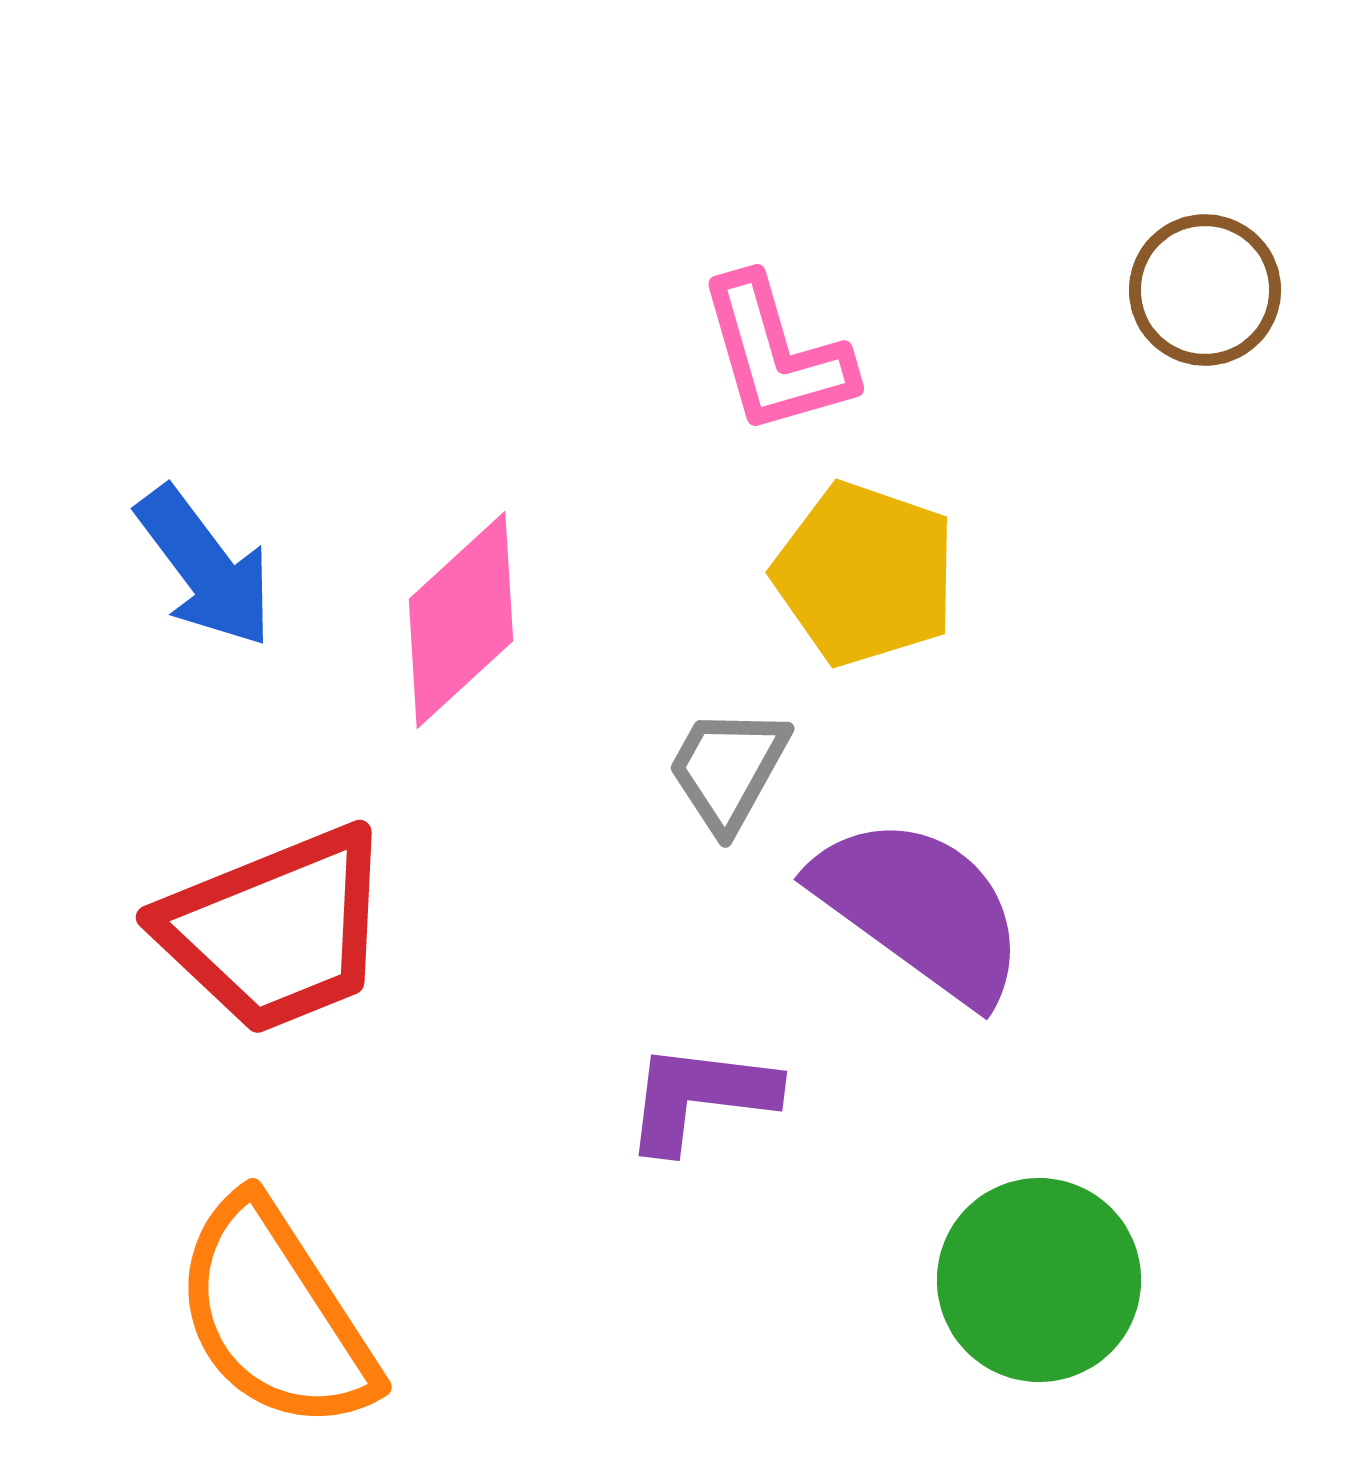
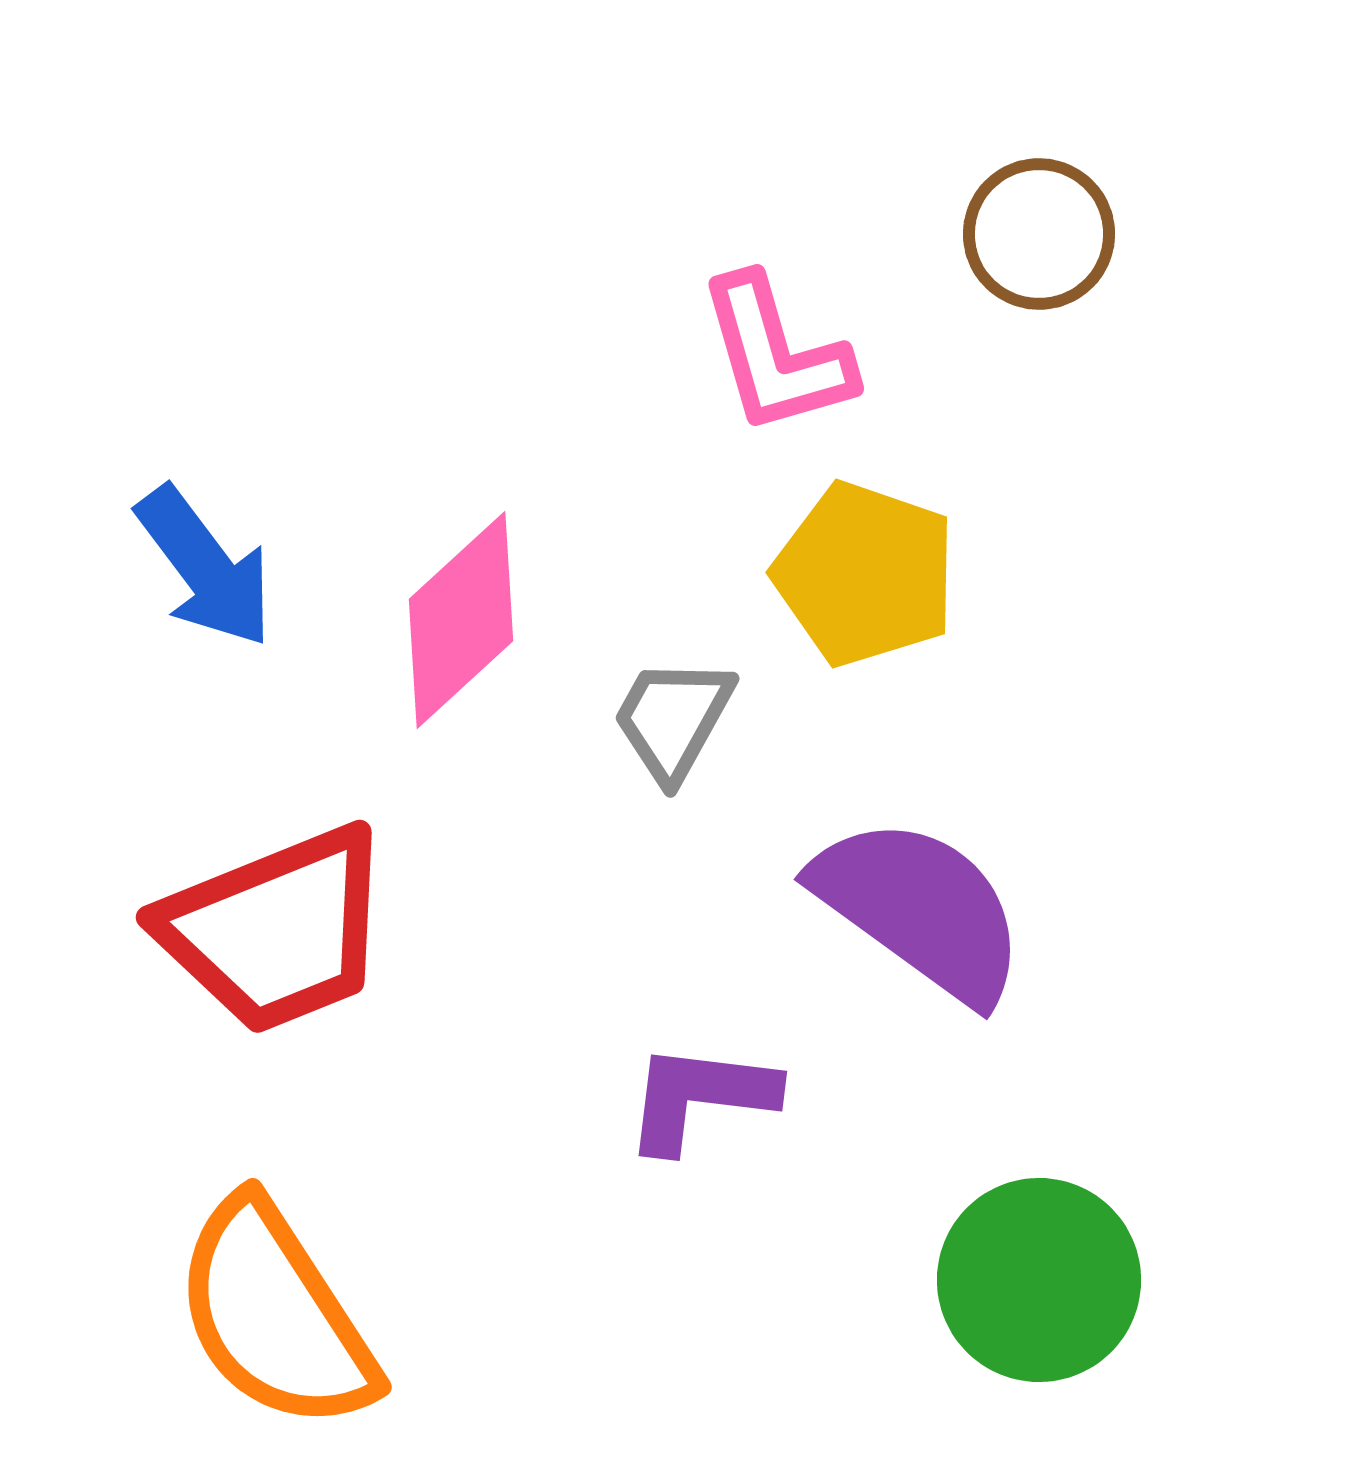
brown circle: moved 166 px left, 56 px up
gray trapezoid: moved 55 px left, 50 px up
